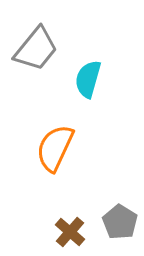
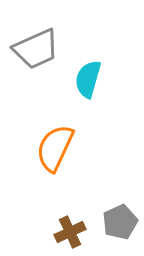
gray trapezoid: rotated 27 degrees clockwise
gray pentagon: rotated 16 degrees clockwise
brown cross: rotated 24 degrees clockwise
